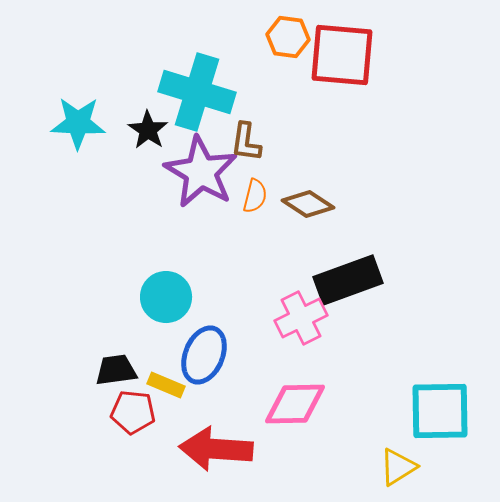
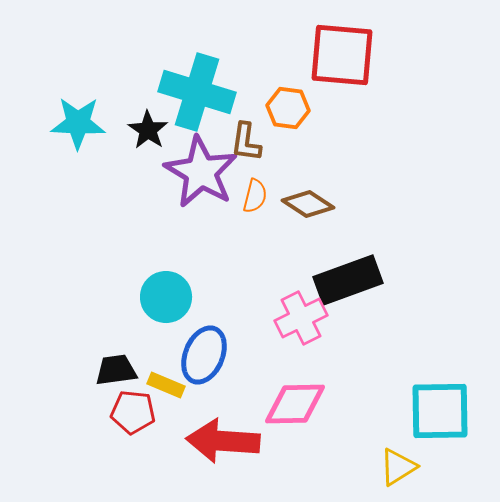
orange hexagon: moved 71 px down
red arrow: moved 7 px right, 8 px up
